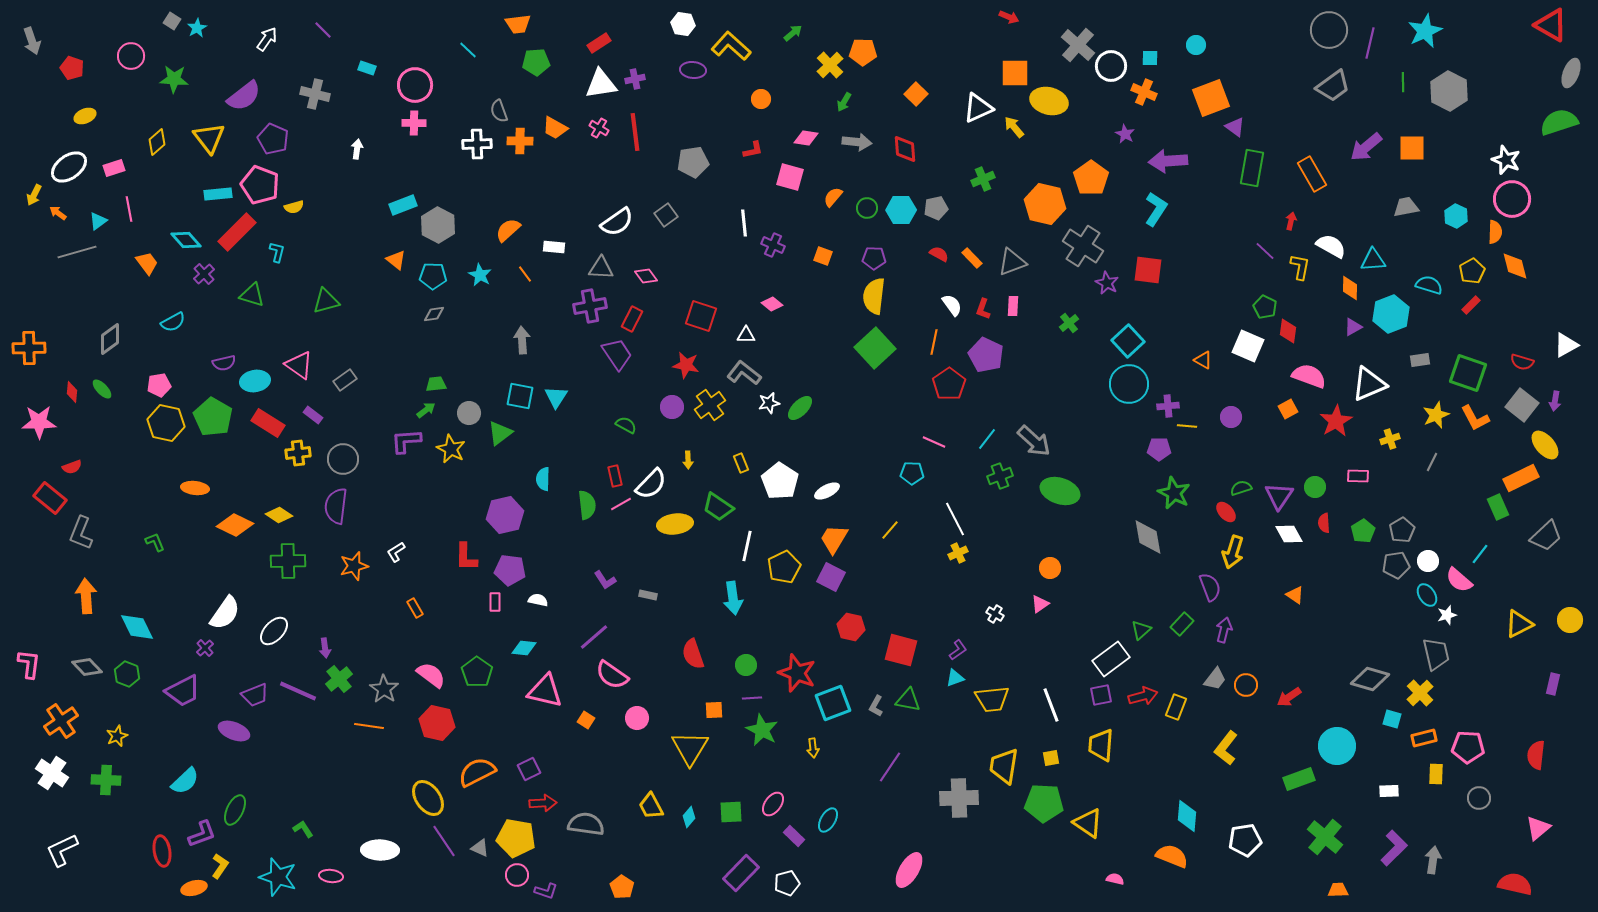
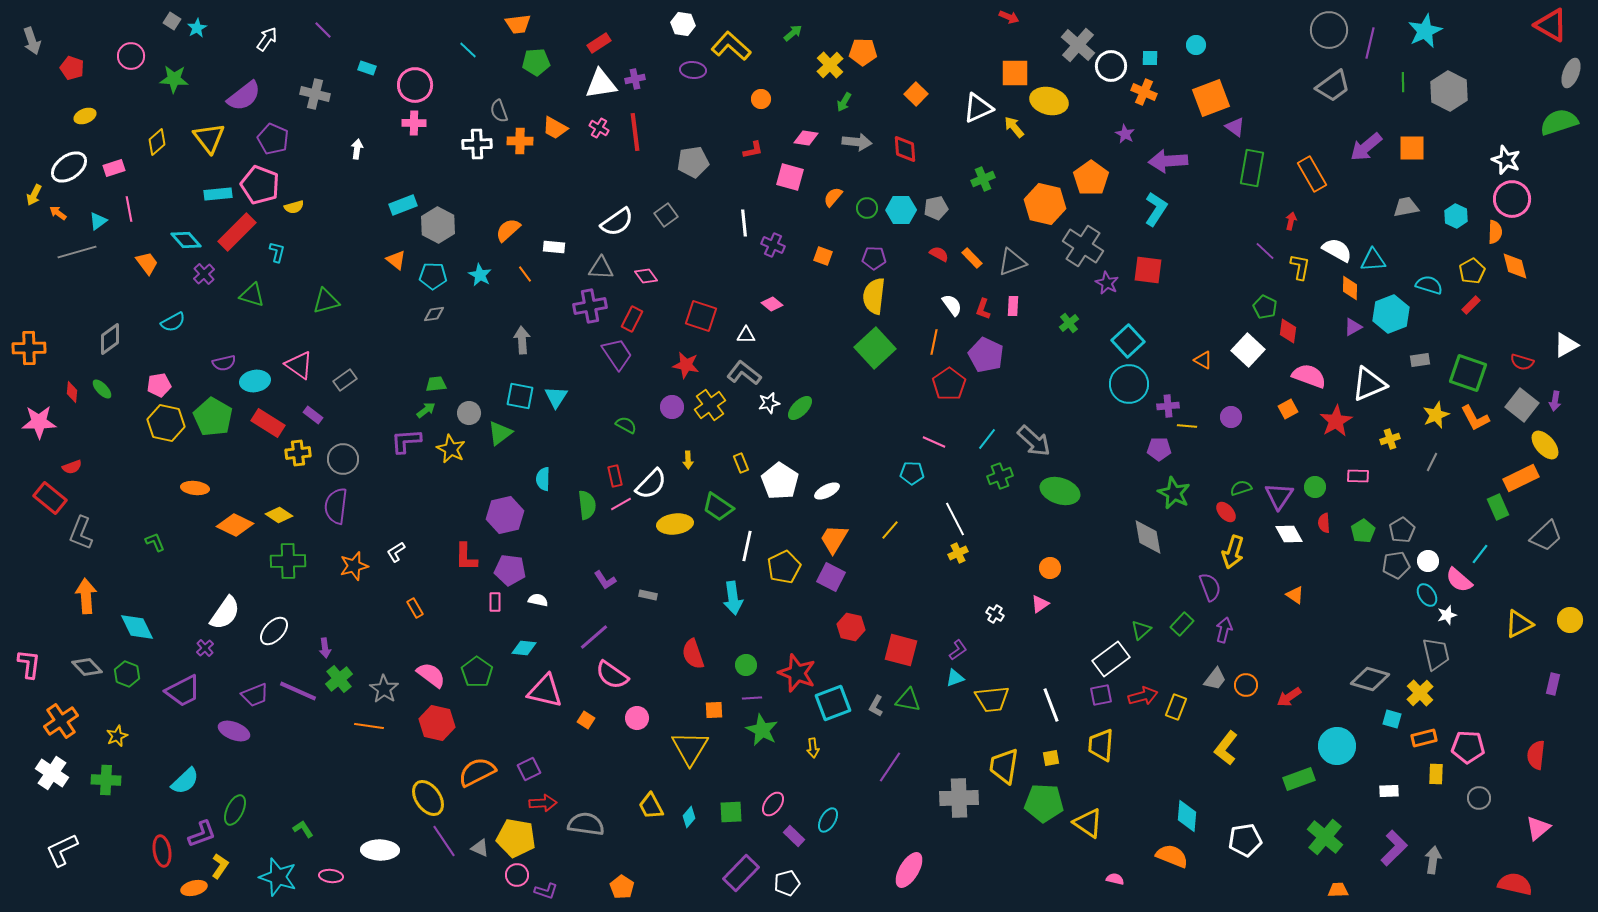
white semicircle at (1331, 246): moved 6 px right, 4 px down
white square at (1248, 346): moved 4 px down; rotated 20 degrees clockwise
